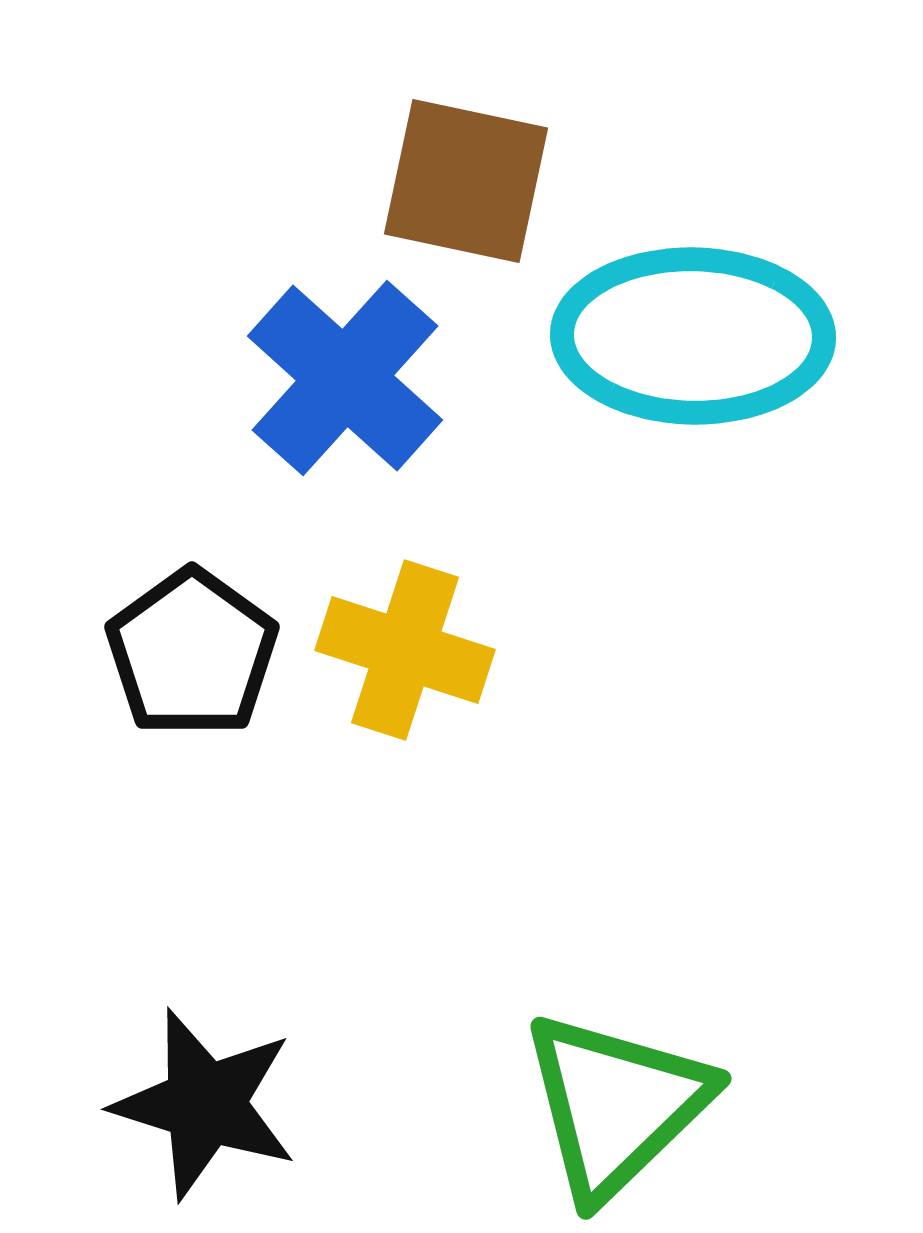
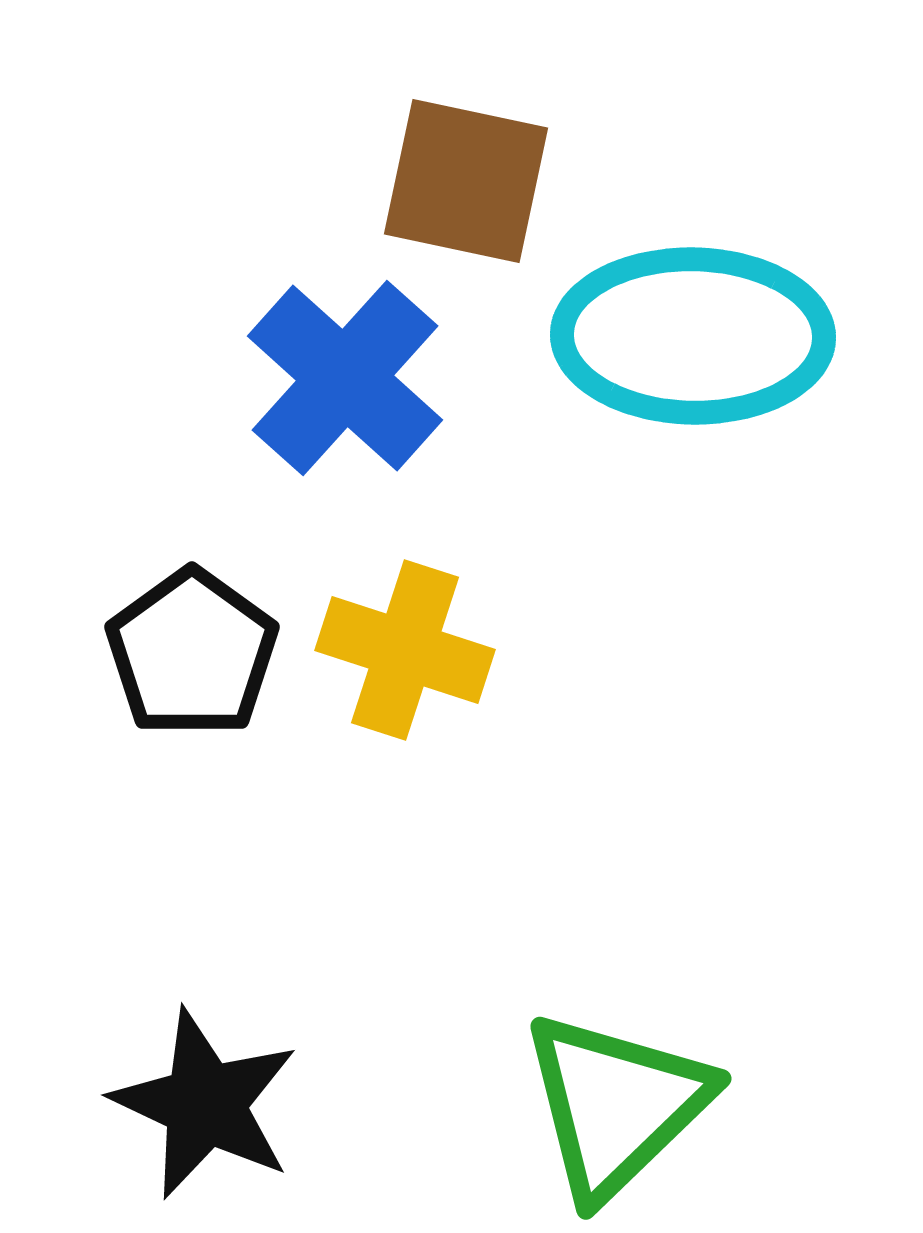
black star: rotated 8 degrees clockwise
